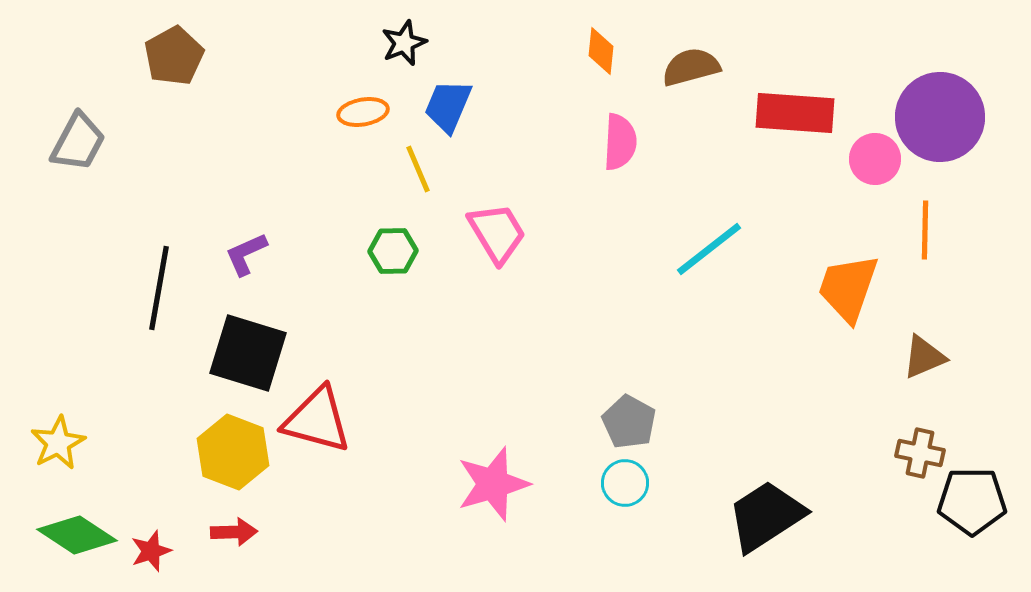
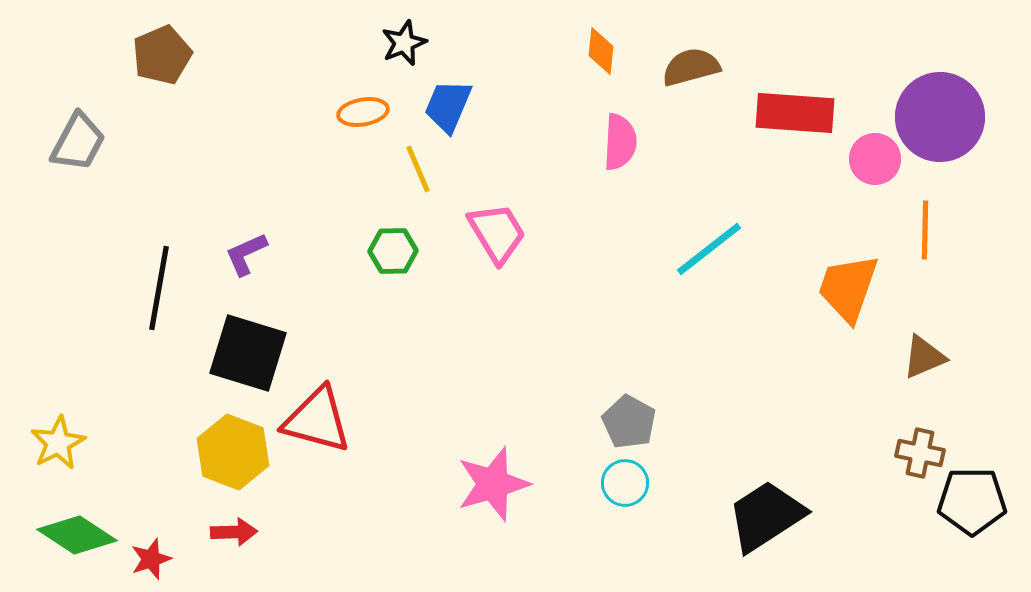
brown pentagon: moved 12 px left, 1 px up; rotated 6 degrees clockwise
red star: moved 8 px down
